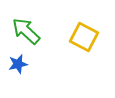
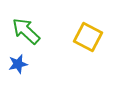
yellow square: moved 4 px right
